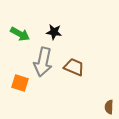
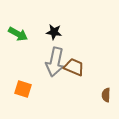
green arrow: moved 2 px left
gray arrow: moved 12 px right
orange square: moved 3 px right, 6 px down
brown semicircle: moved 3 px left, 12 px up
